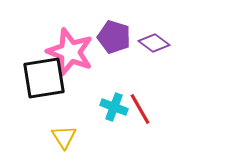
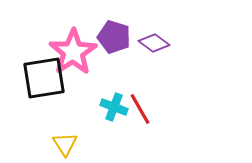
pink star: moved 3 px right; rotated 18 degrees clockwise
yellow triangle: moved 1 px right, 7 px down
